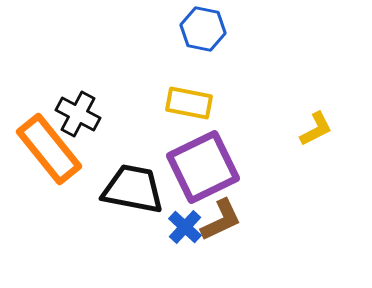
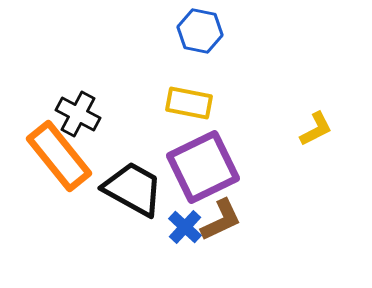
blue hexagon: moved 3 px left, 2 px down
orange rectangle: moved 10 px right, 7 px down
black trapezoid: rotated 18 degrees clockwise
